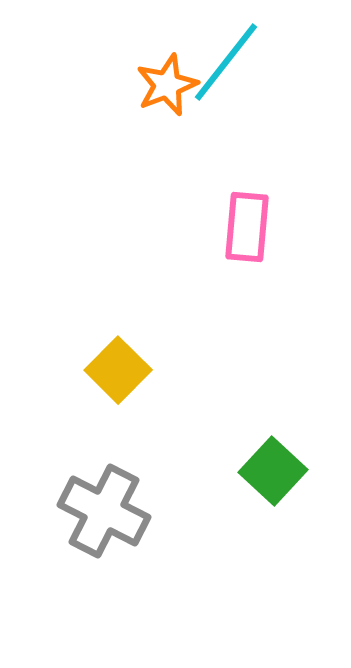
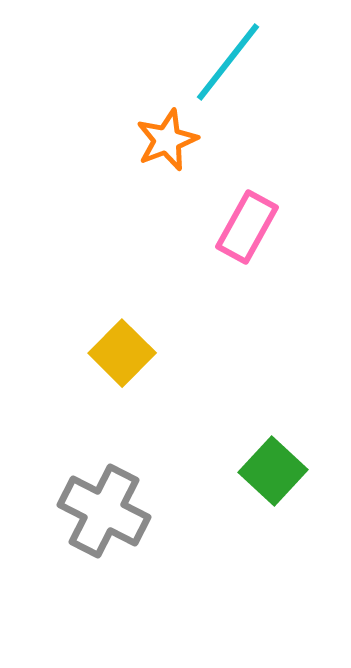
cyan line: moved 2 px right
orange star: moved 55 px down
pink rectangle: rotated 24 degrees clockwise
yellow square: moved 4 px right, 17 px up
